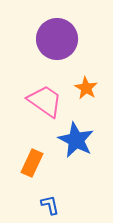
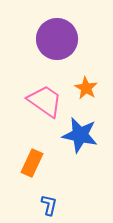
blue star: moved 4 px right, 5 px up; rotated 15 degrees counterclockwise
blue L-shape: moved 1 px left; rotated 25 degrees clockwise
